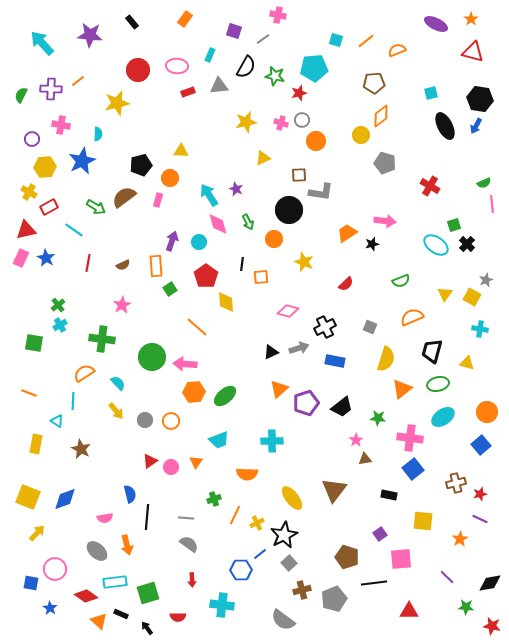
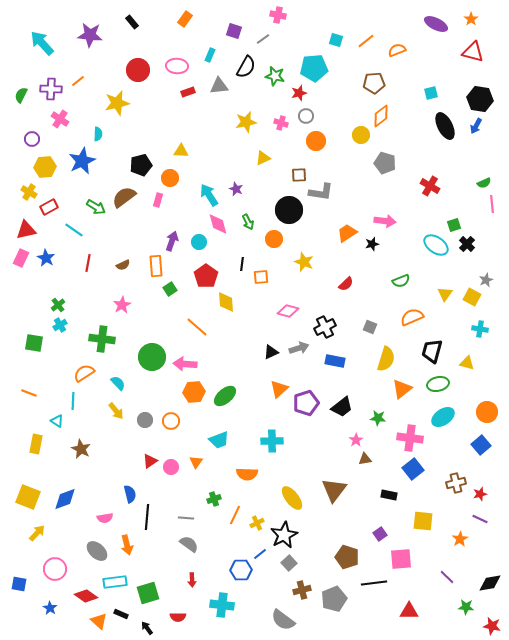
gray circle at (302, 120): moved 4 px right, 4 px up
pink cross at (61, 125): moved 1 px left, 6 px up; rotated 24 degrees clockwise
blue square at (31, 583): moved 12 px left, 1 px down
